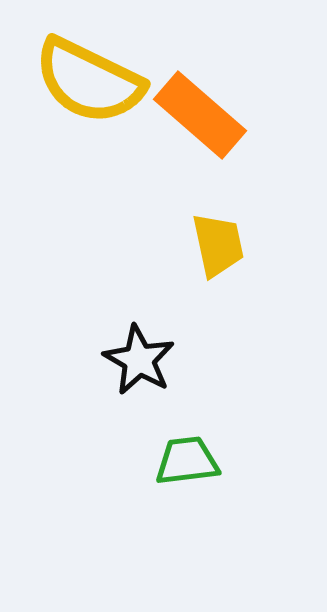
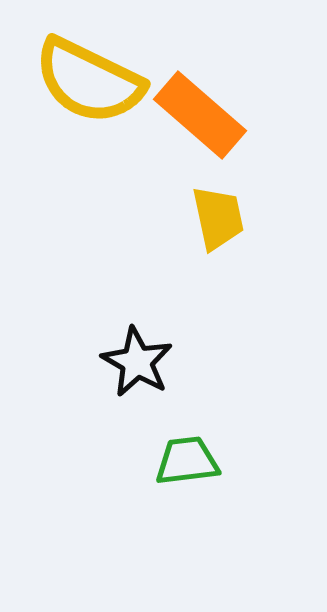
yellow trapezoid: moved 27 px up
black star: moved 2 px left, 2 px down
